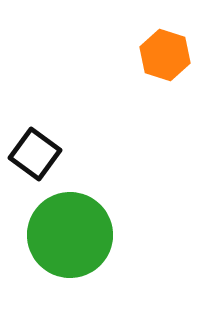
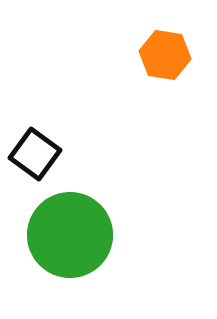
orange hexagon: rotated 9 degrees counterclockwise
